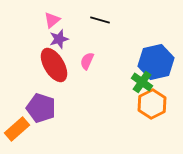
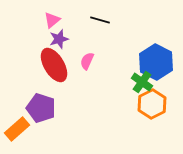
blue hexagon: rotated 20 degrees counterclockwise
